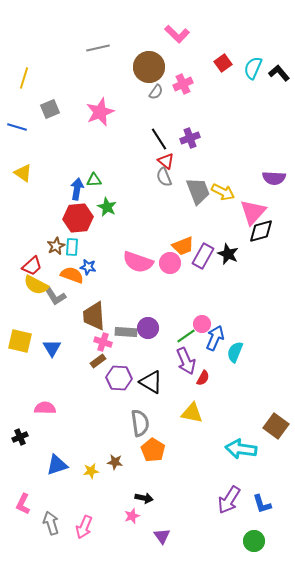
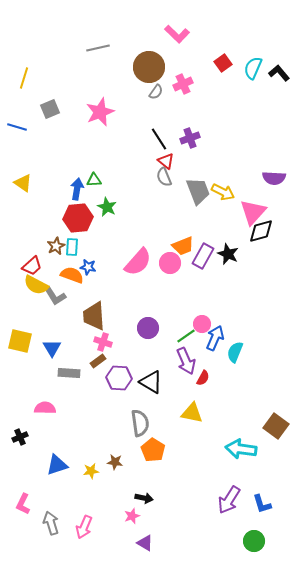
yellow triangle at (23, 173): moved 10 px down
pink semicircle at (138, 262): rotated 68 degrees counterclockwise
gray rectangle at (126, 332): moved 57 px left, 41 px down
purple triangle at (162, 536): moved 17 px left, 7 px down; rotated 24 degrees counterclockwise
